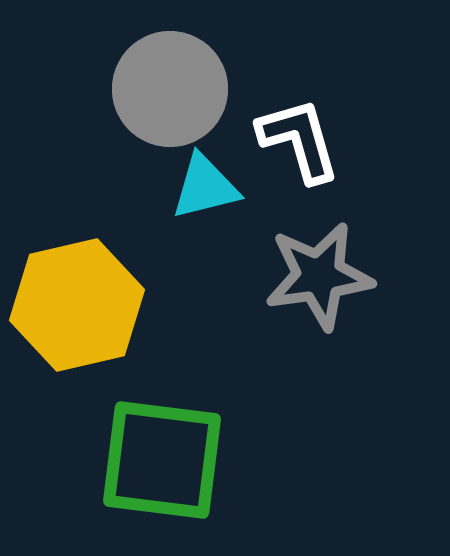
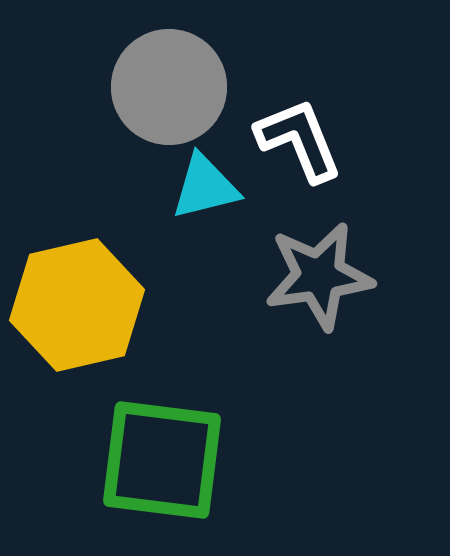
gray circle: moved 1 px left, 2 px up
white L-shape: rotated 6 degrees counterclockwise
